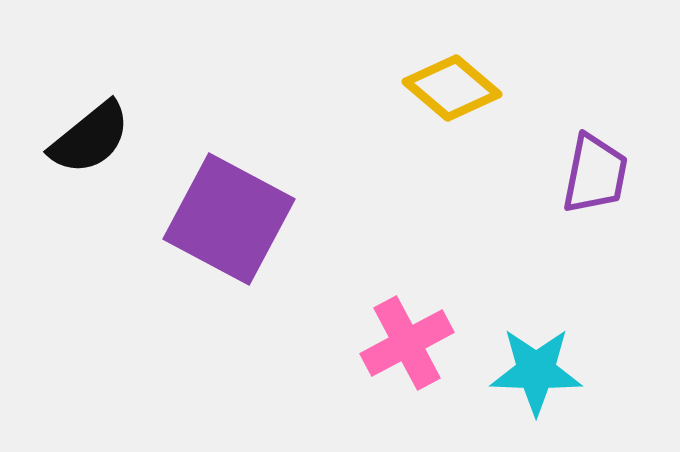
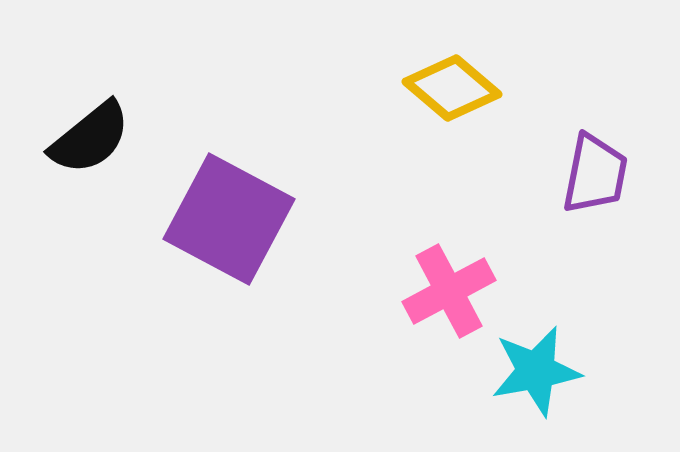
pink cross: moved 42 px right, 52 px up
cyan star: rotated 12 degrees counterclockwise
